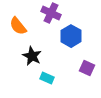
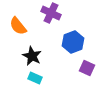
blue hexagon: moved 2 px right, 6 px down; rotated 10 degrees clockwise
cyan rectangle: moved 12 px left
